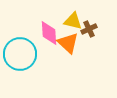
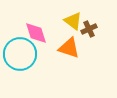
yellow triangle: rotated 24 degrees clockwise
pink diamond: moved 13 px left; rotated 15 degrees counterclockwise
orange triangle: moved 1 px right, 5 px down; rotated 25 degrees counterclockwise
